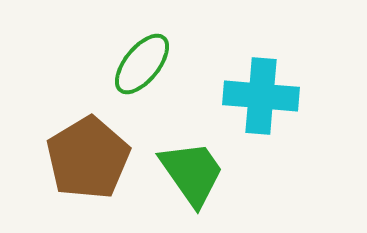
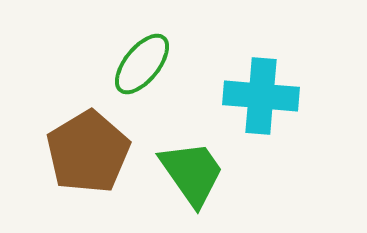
brown pentagon: moved 6 px up
